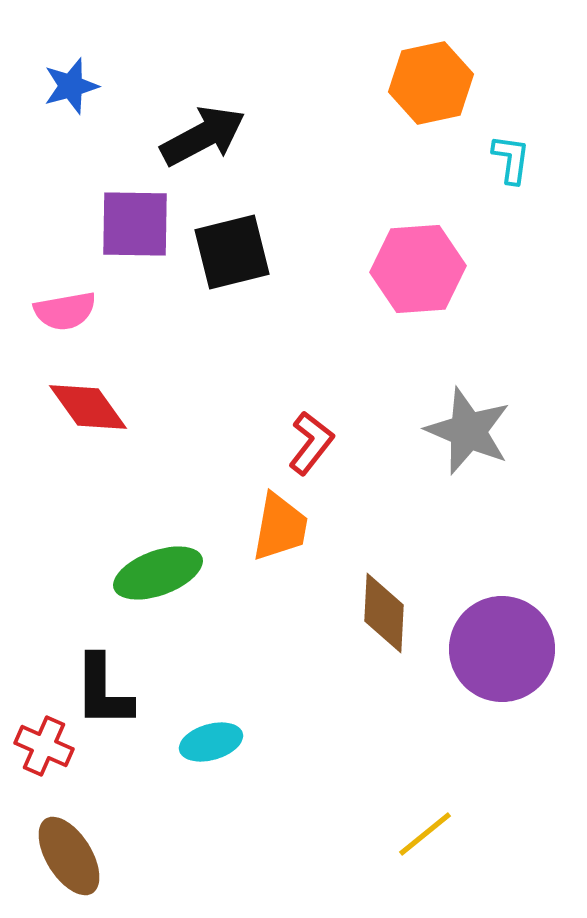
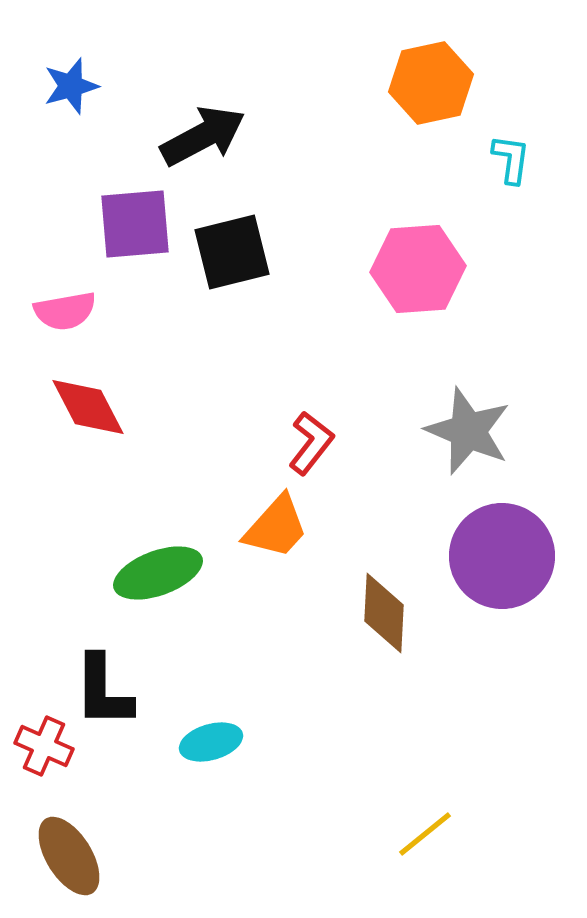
purple square: rotated 6 degrees counterclockwise
red diamond: rotated 8 degrees clockwise
orange trapezoid: moved 4 px left; rotated 32 degrees clockwise
purple circle: moved 93 px up
